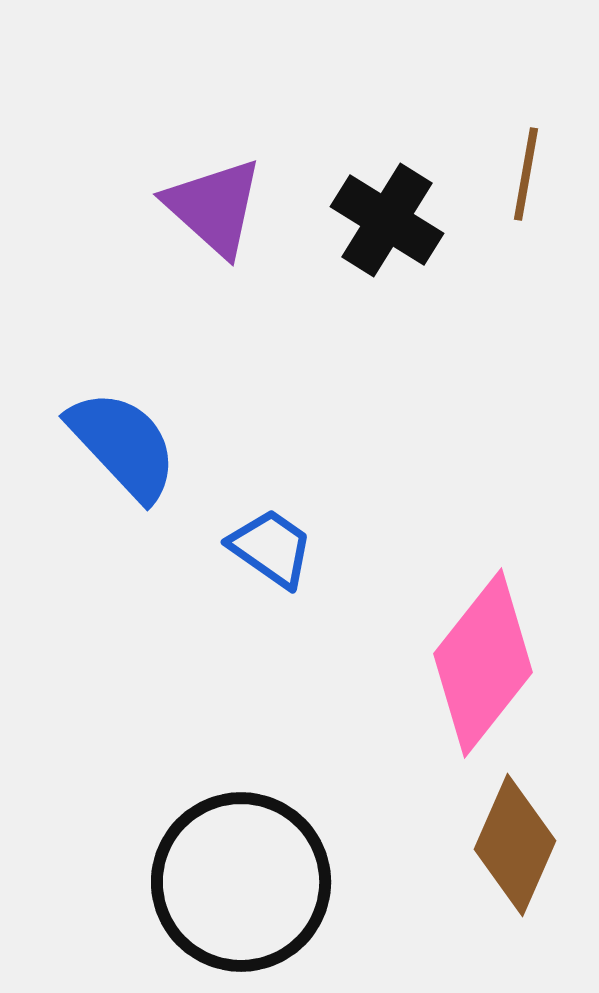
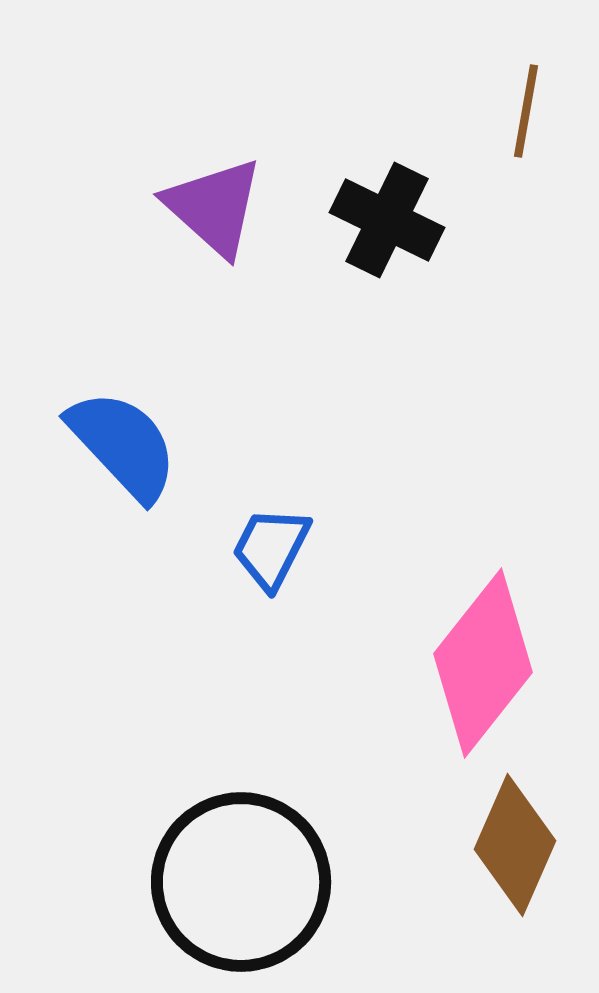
brown line: moved 63 px up
black cross: rotated 6 degrees counterclockwise
blue trapezoid: rotated 98 degrees counterclockwise
